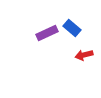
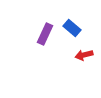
purple rectangle: moved 2 px left, 1 px down; rotated 40 degrees counterclockwise
